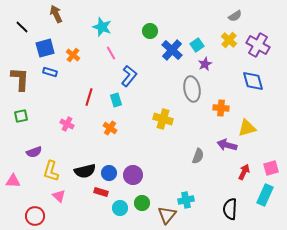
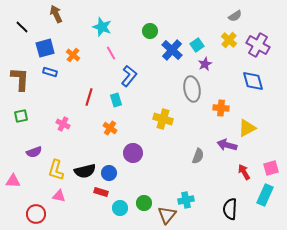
pink cross at (67, 124): moved 4 px left
yellow triangle at (247, 128): rotated 12 degrees counterclockwise
yellow L-shape at (51, 171): moved 5 px right, 1 px up
red arrow at (244, 172): rotated 56 degrees counterclockwise
purple circle at (133, 175): moved 22 px up
pink triangle at (59, 196): rotated 32 degrees counterclockwise
green circle at (142, 203): moved 2 px right
red circle at (35, 216): moved 1 px right, 2 px up
